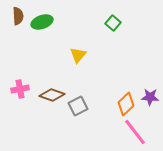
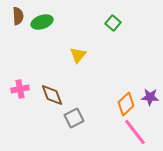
brown diamond: rotated 50 degrees clockwise
gray square: moved 4 px left, 12 px down
